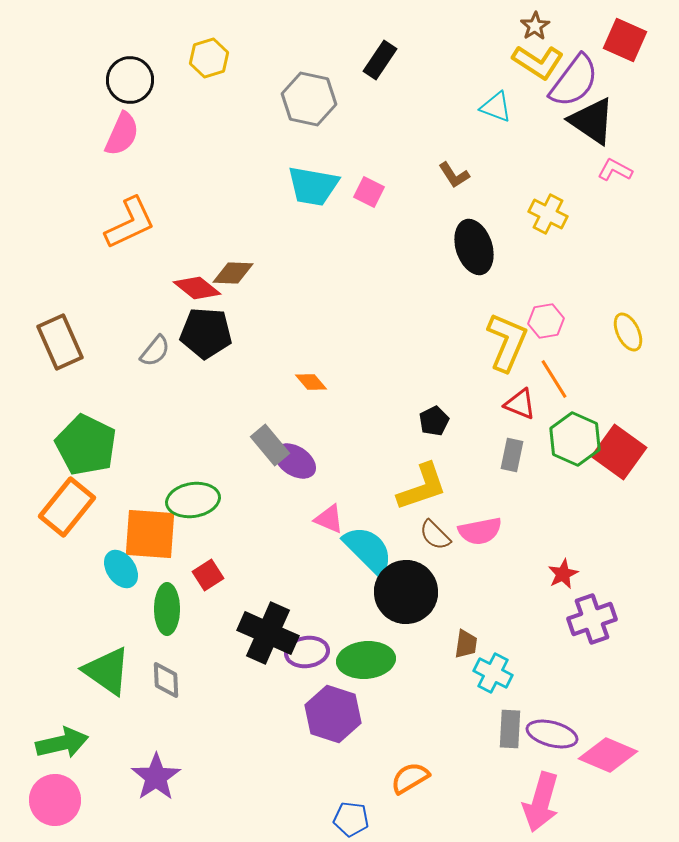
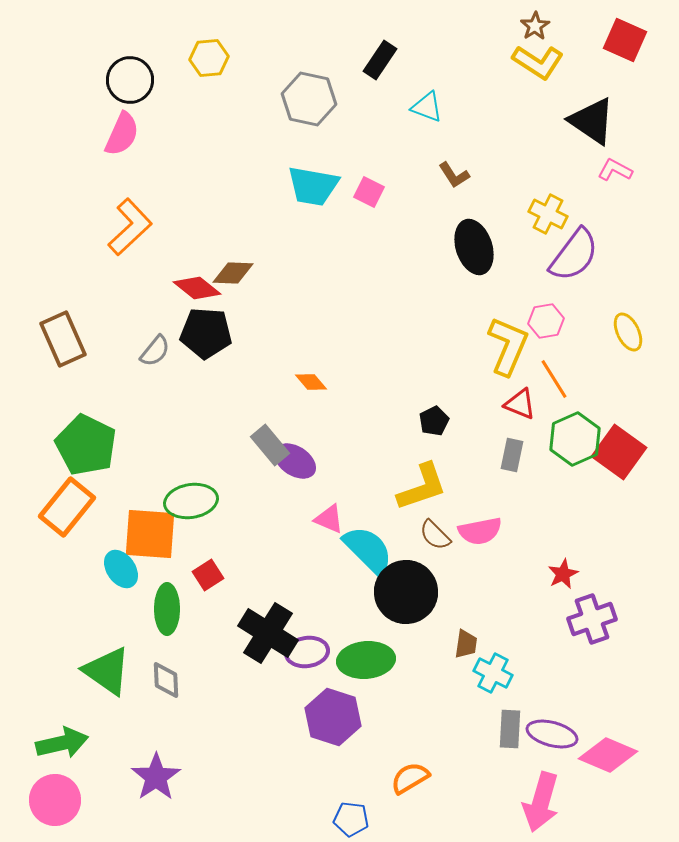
yellow hexagon at (209, 58): rotated 12 degrees clockwise
purple semicircle at (574, 81): moved 174 px down
cyan triangle at (496, 107): moved 69 px left
orange L-shape at (130, 223): moved 4 px down; rotated 18 degrees counterclockwise
brown rectangle at (60, 342): moved 3 px right, 3 px up
yellow L-shape at (507, 342): moved 1 px right, 4 px down
green hexagon at (575, 439): rotated 12 degrees clockwise
green ellipse at (193, 500): moved 2 px left, 1 px down
black cross at (268, 633): rotated 8 degrees clockwise
purple hexagon at (333, 714): moved 3 px down
